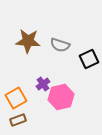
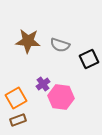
pink hexagon: rotated 20 degrees clockwise
